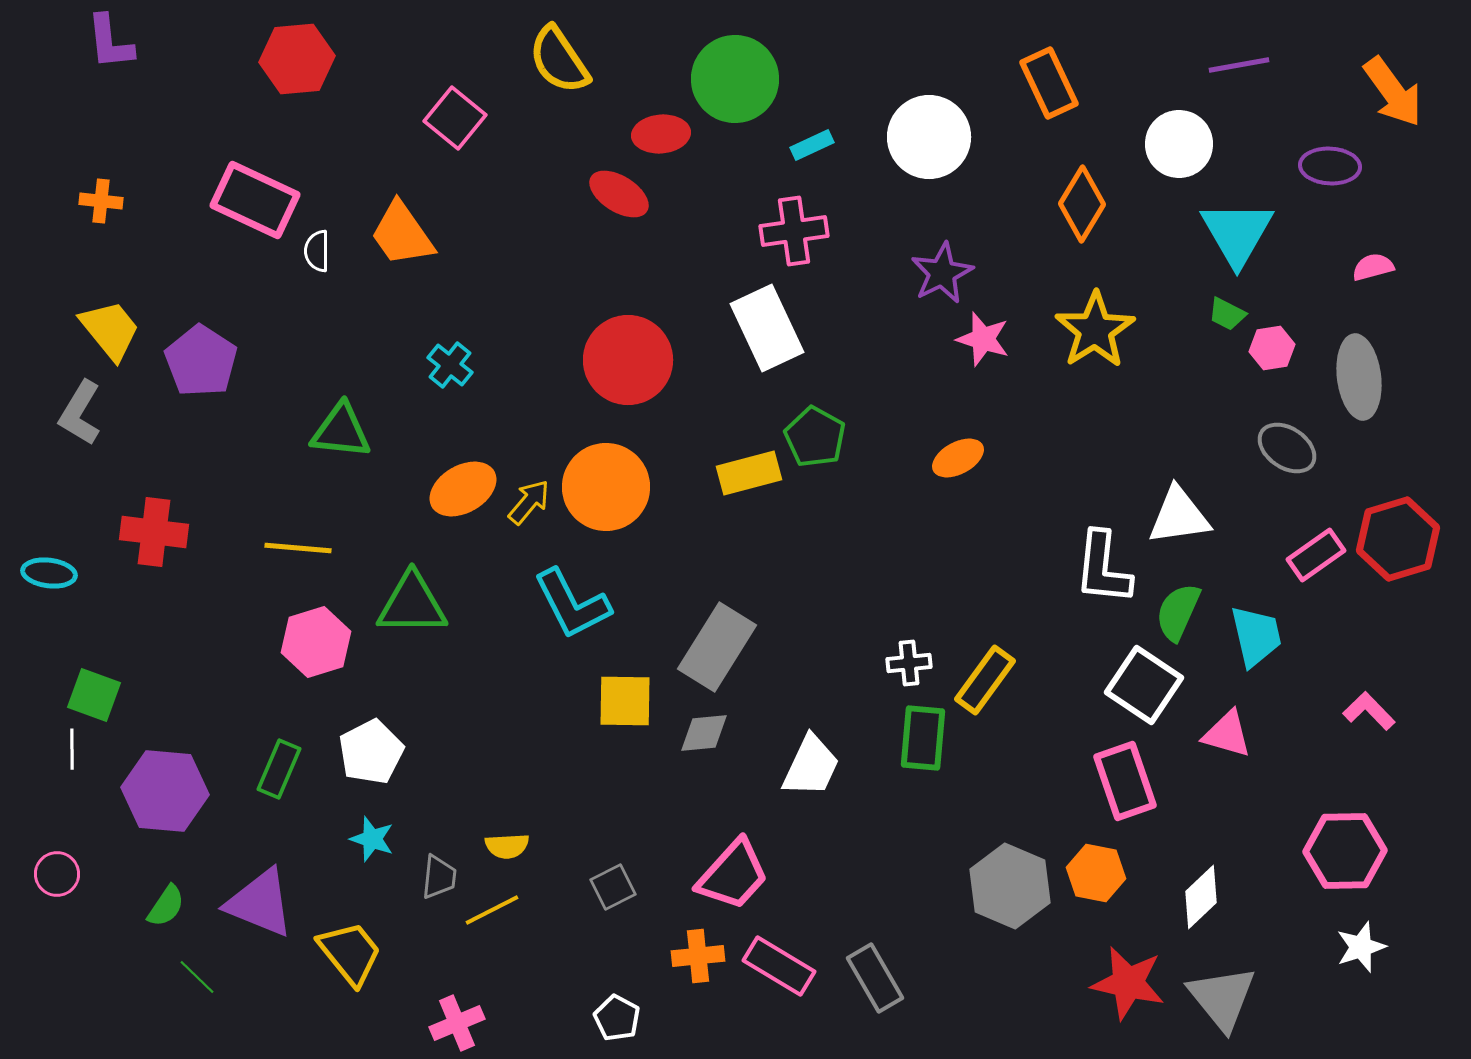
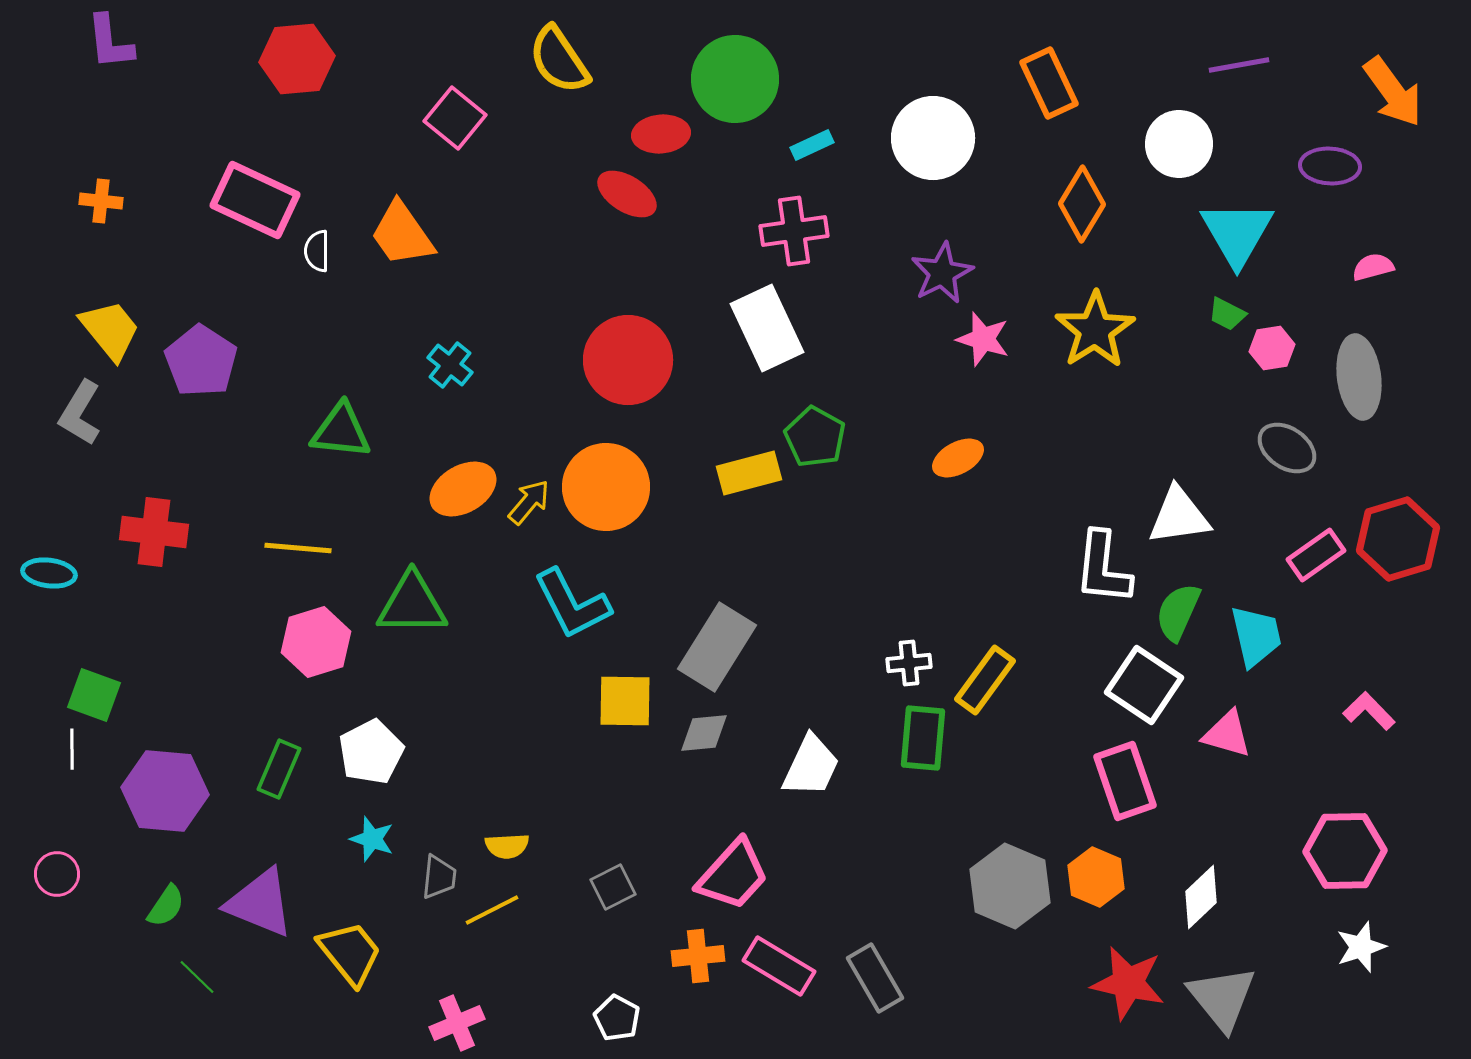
white circle at (929, 137): moved 4 px right, 1 px down
red ellipse at (619, 194): moved 8 px right
orange hexagon at (1096, 873): moved 4 px down; rotated 12 degrees clockwise
